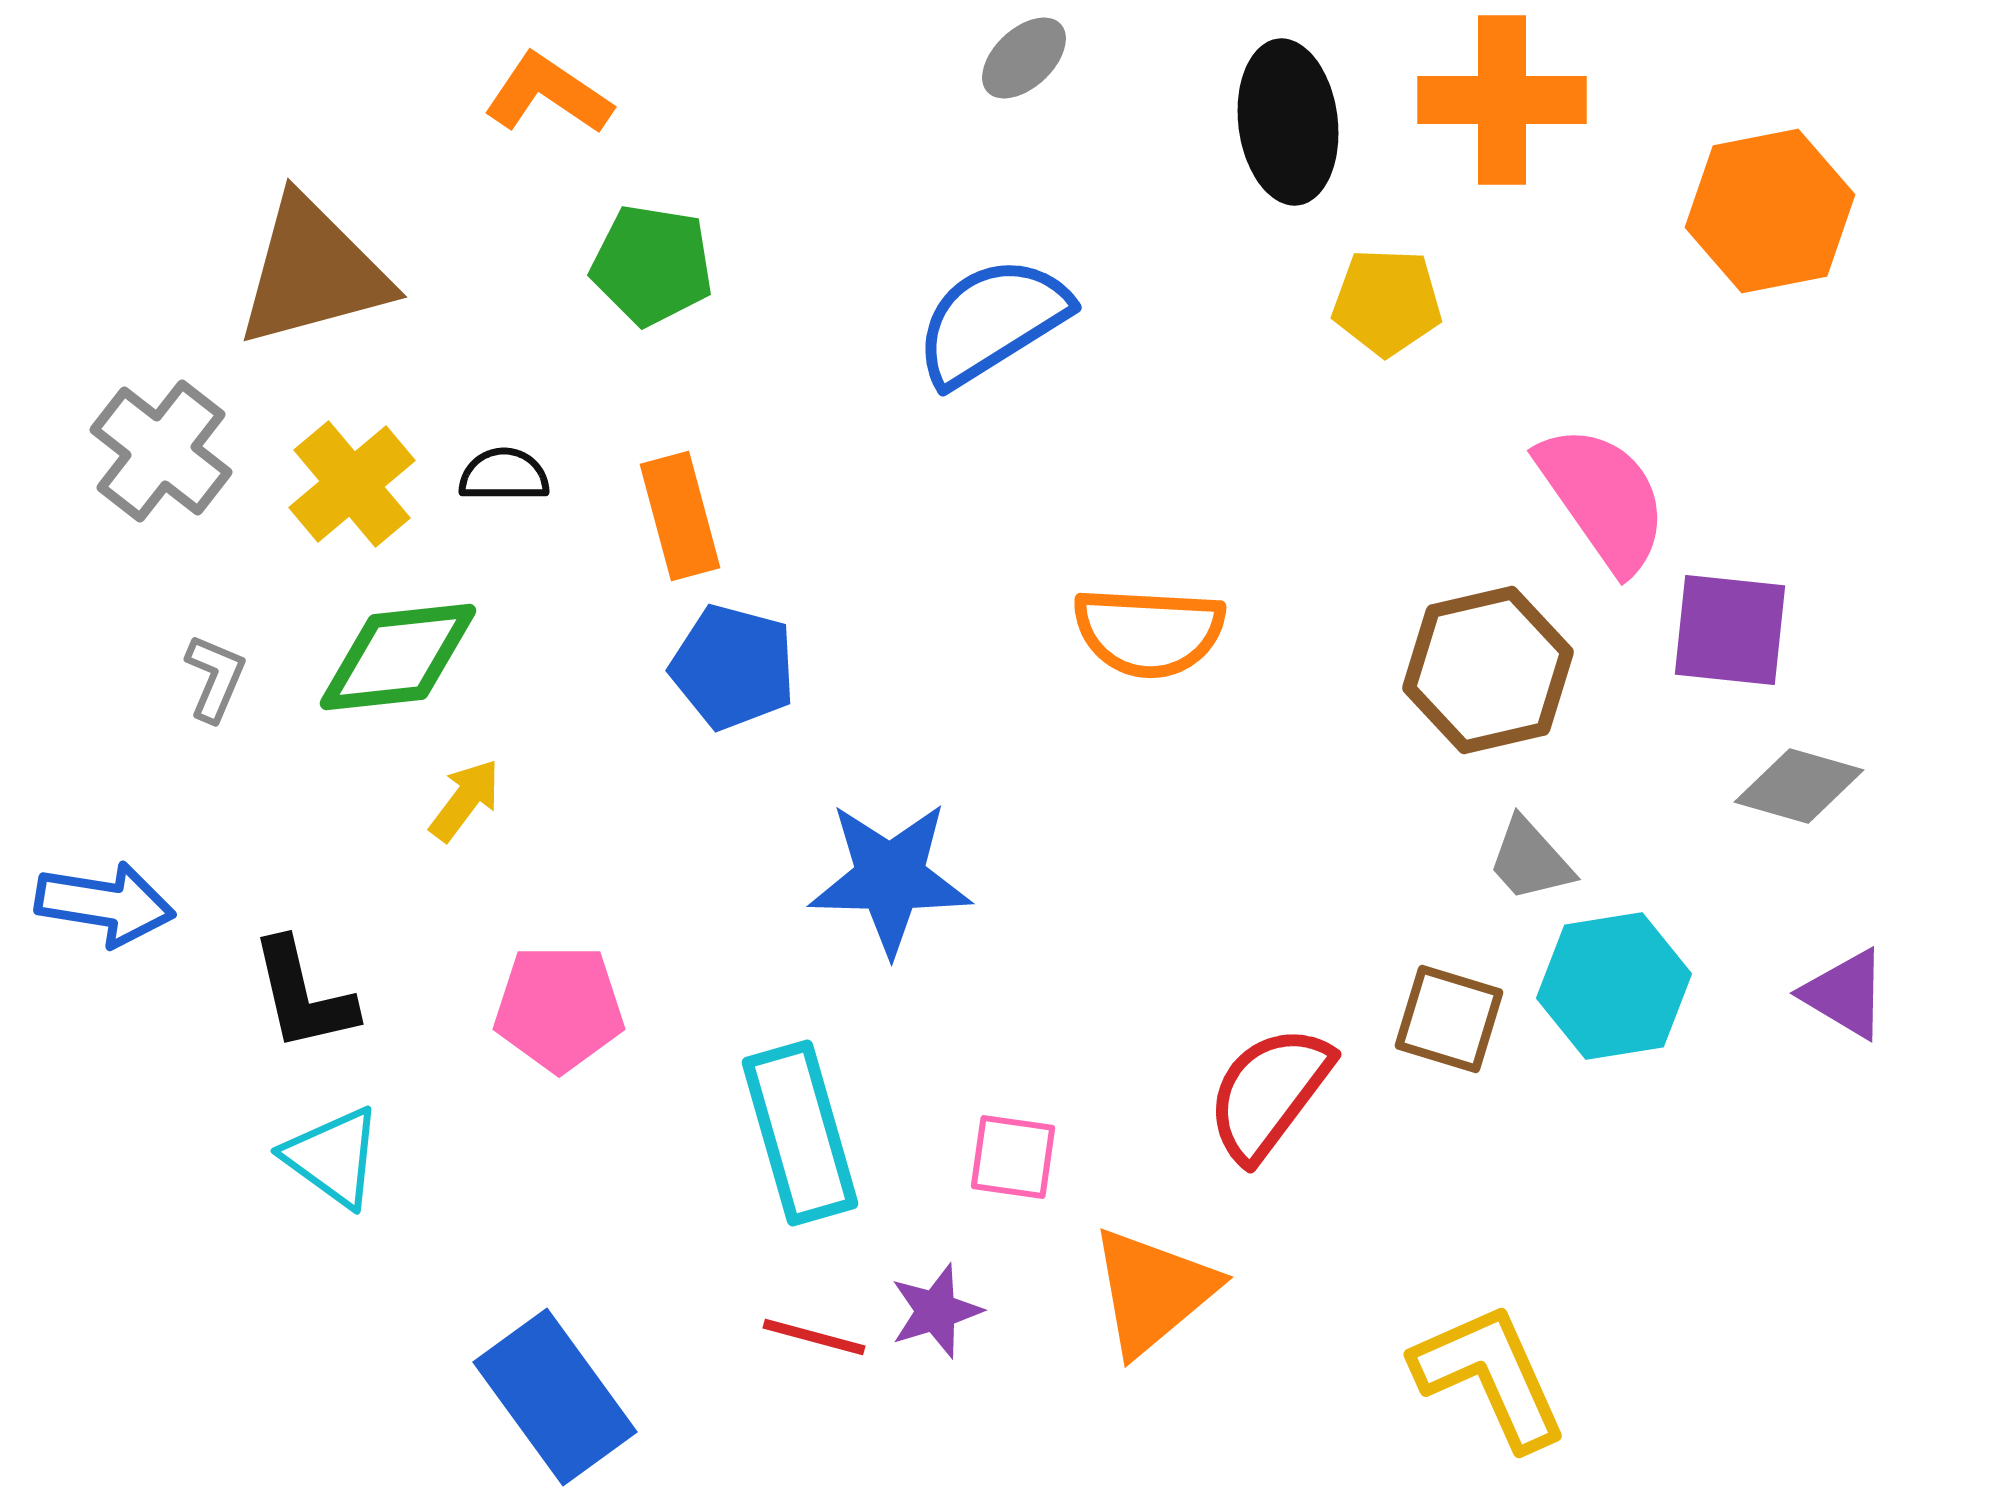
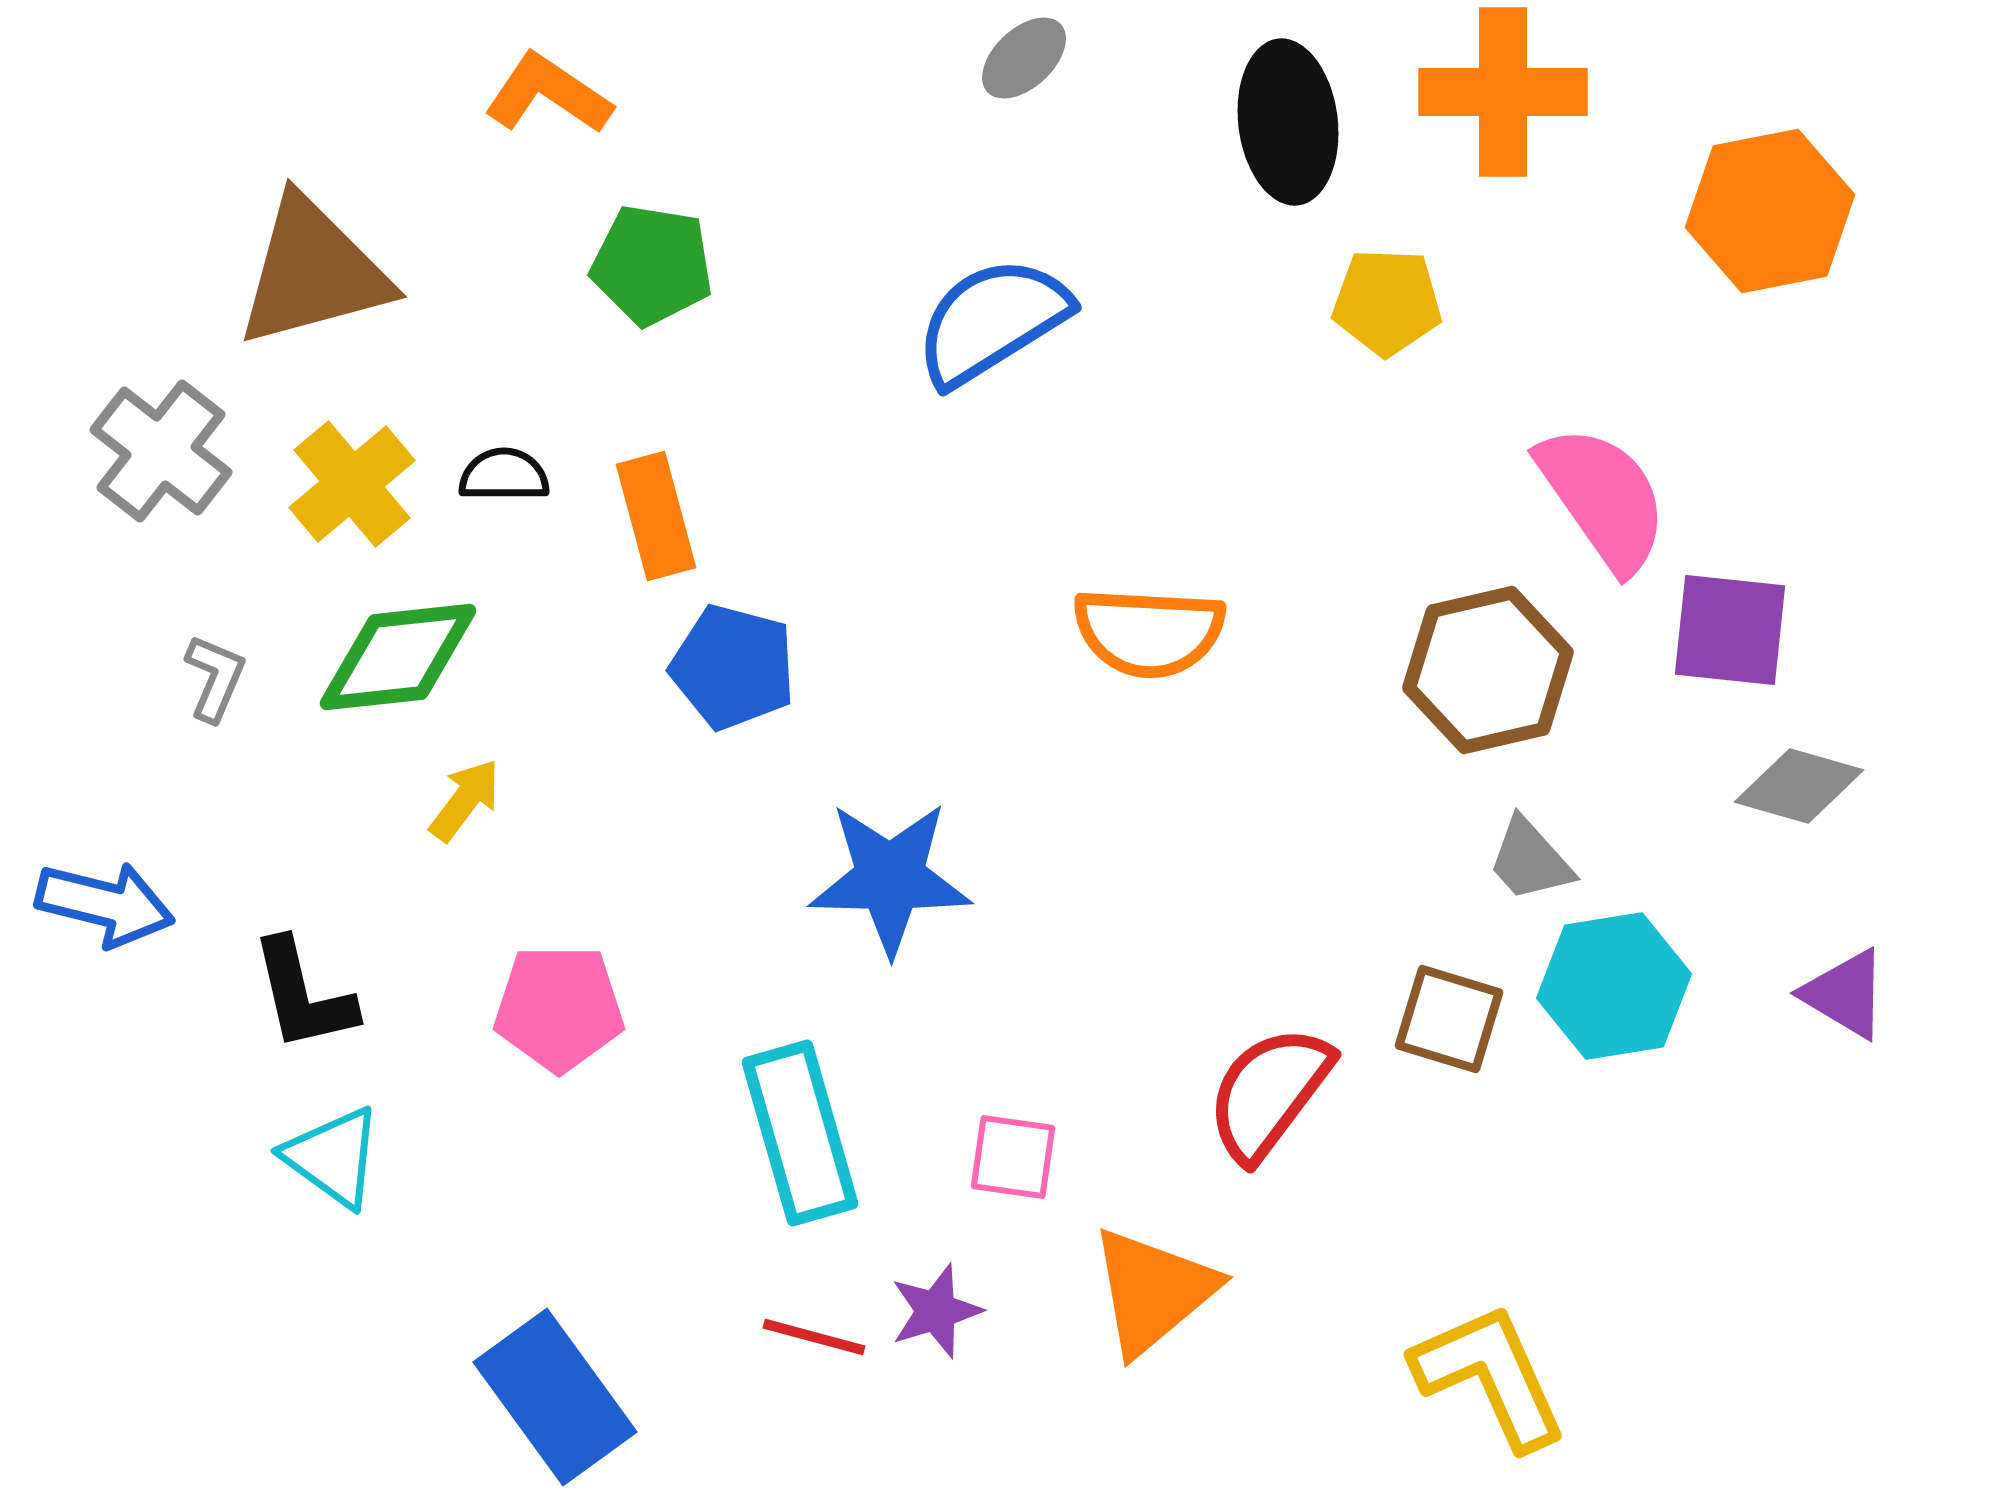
orange cross: moved 1 px right, 8 px up
orange rectangle: moved 24 px left
blue arrow: rotated 5 degrees clockwise
